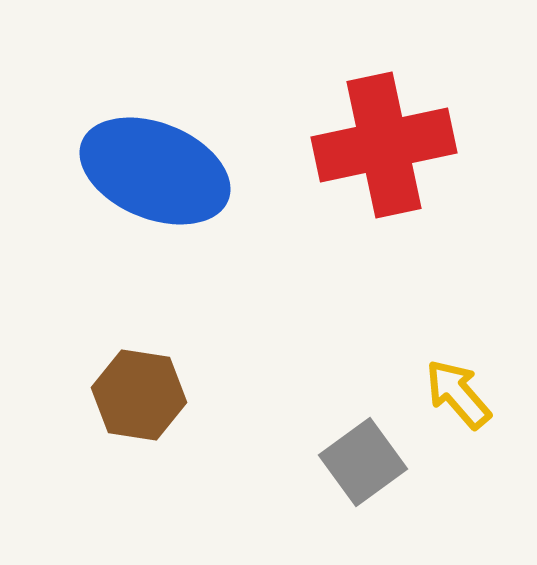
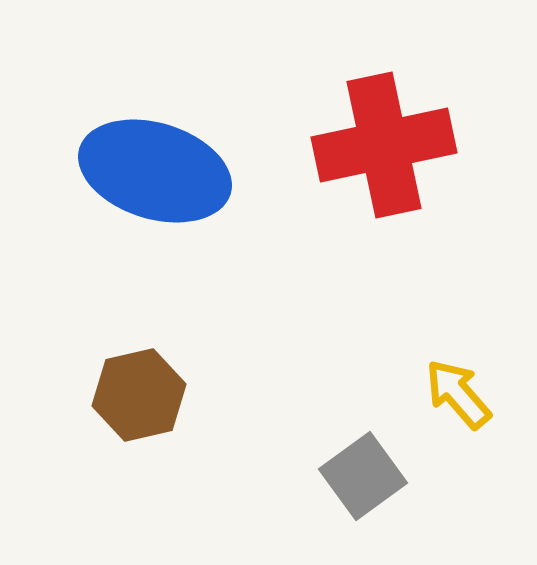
blue ellipse: rotated 5 degrees counterclockwise
brown hexagon: rotated 22 degrees counterclockwise
gray square: moved 14 px down
